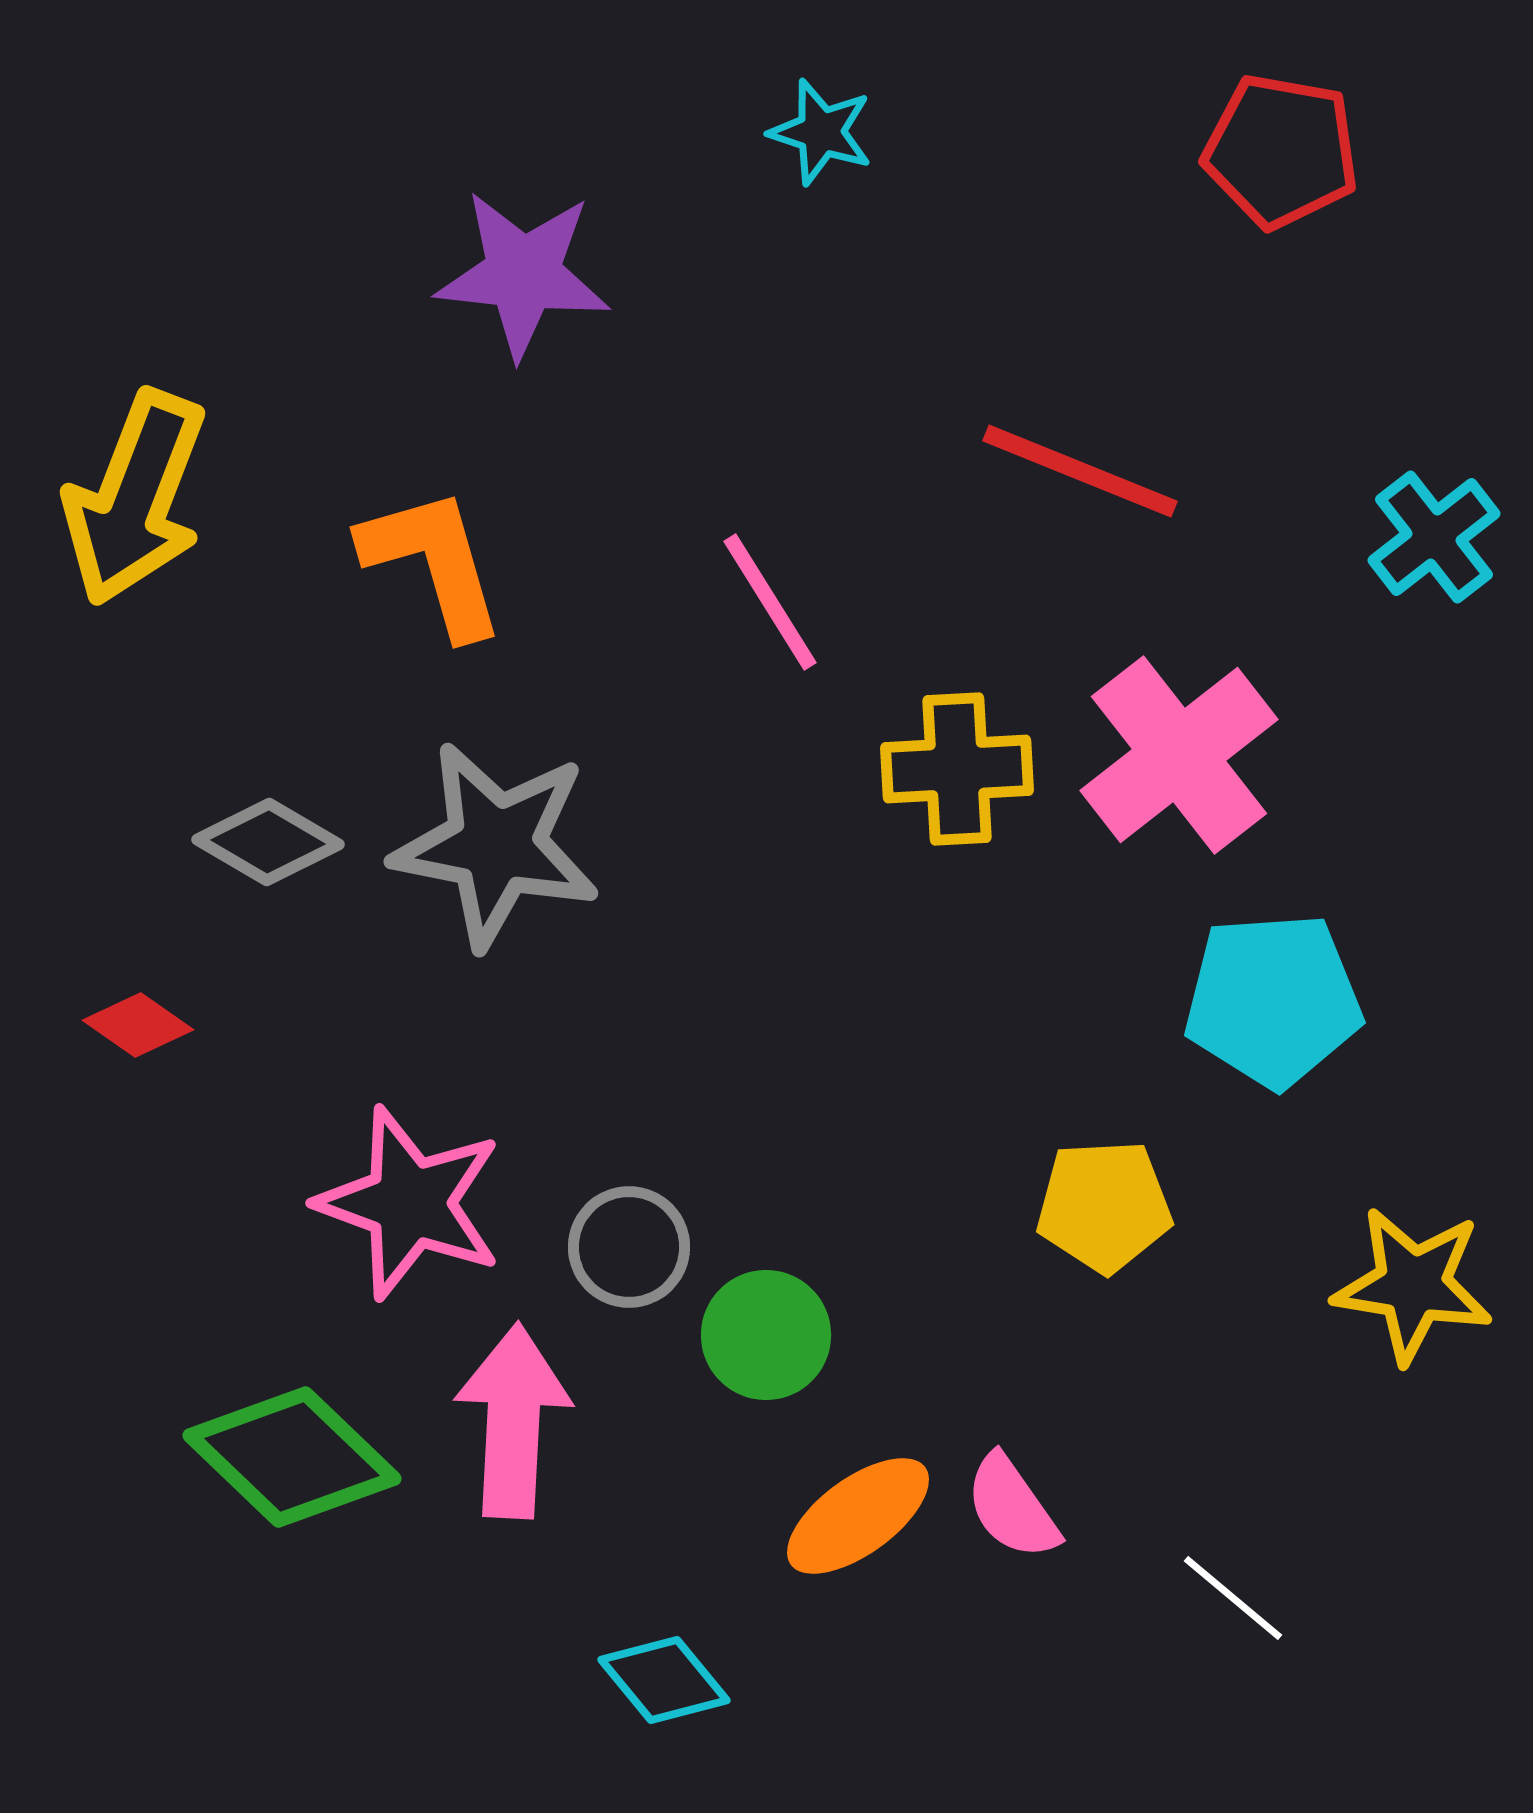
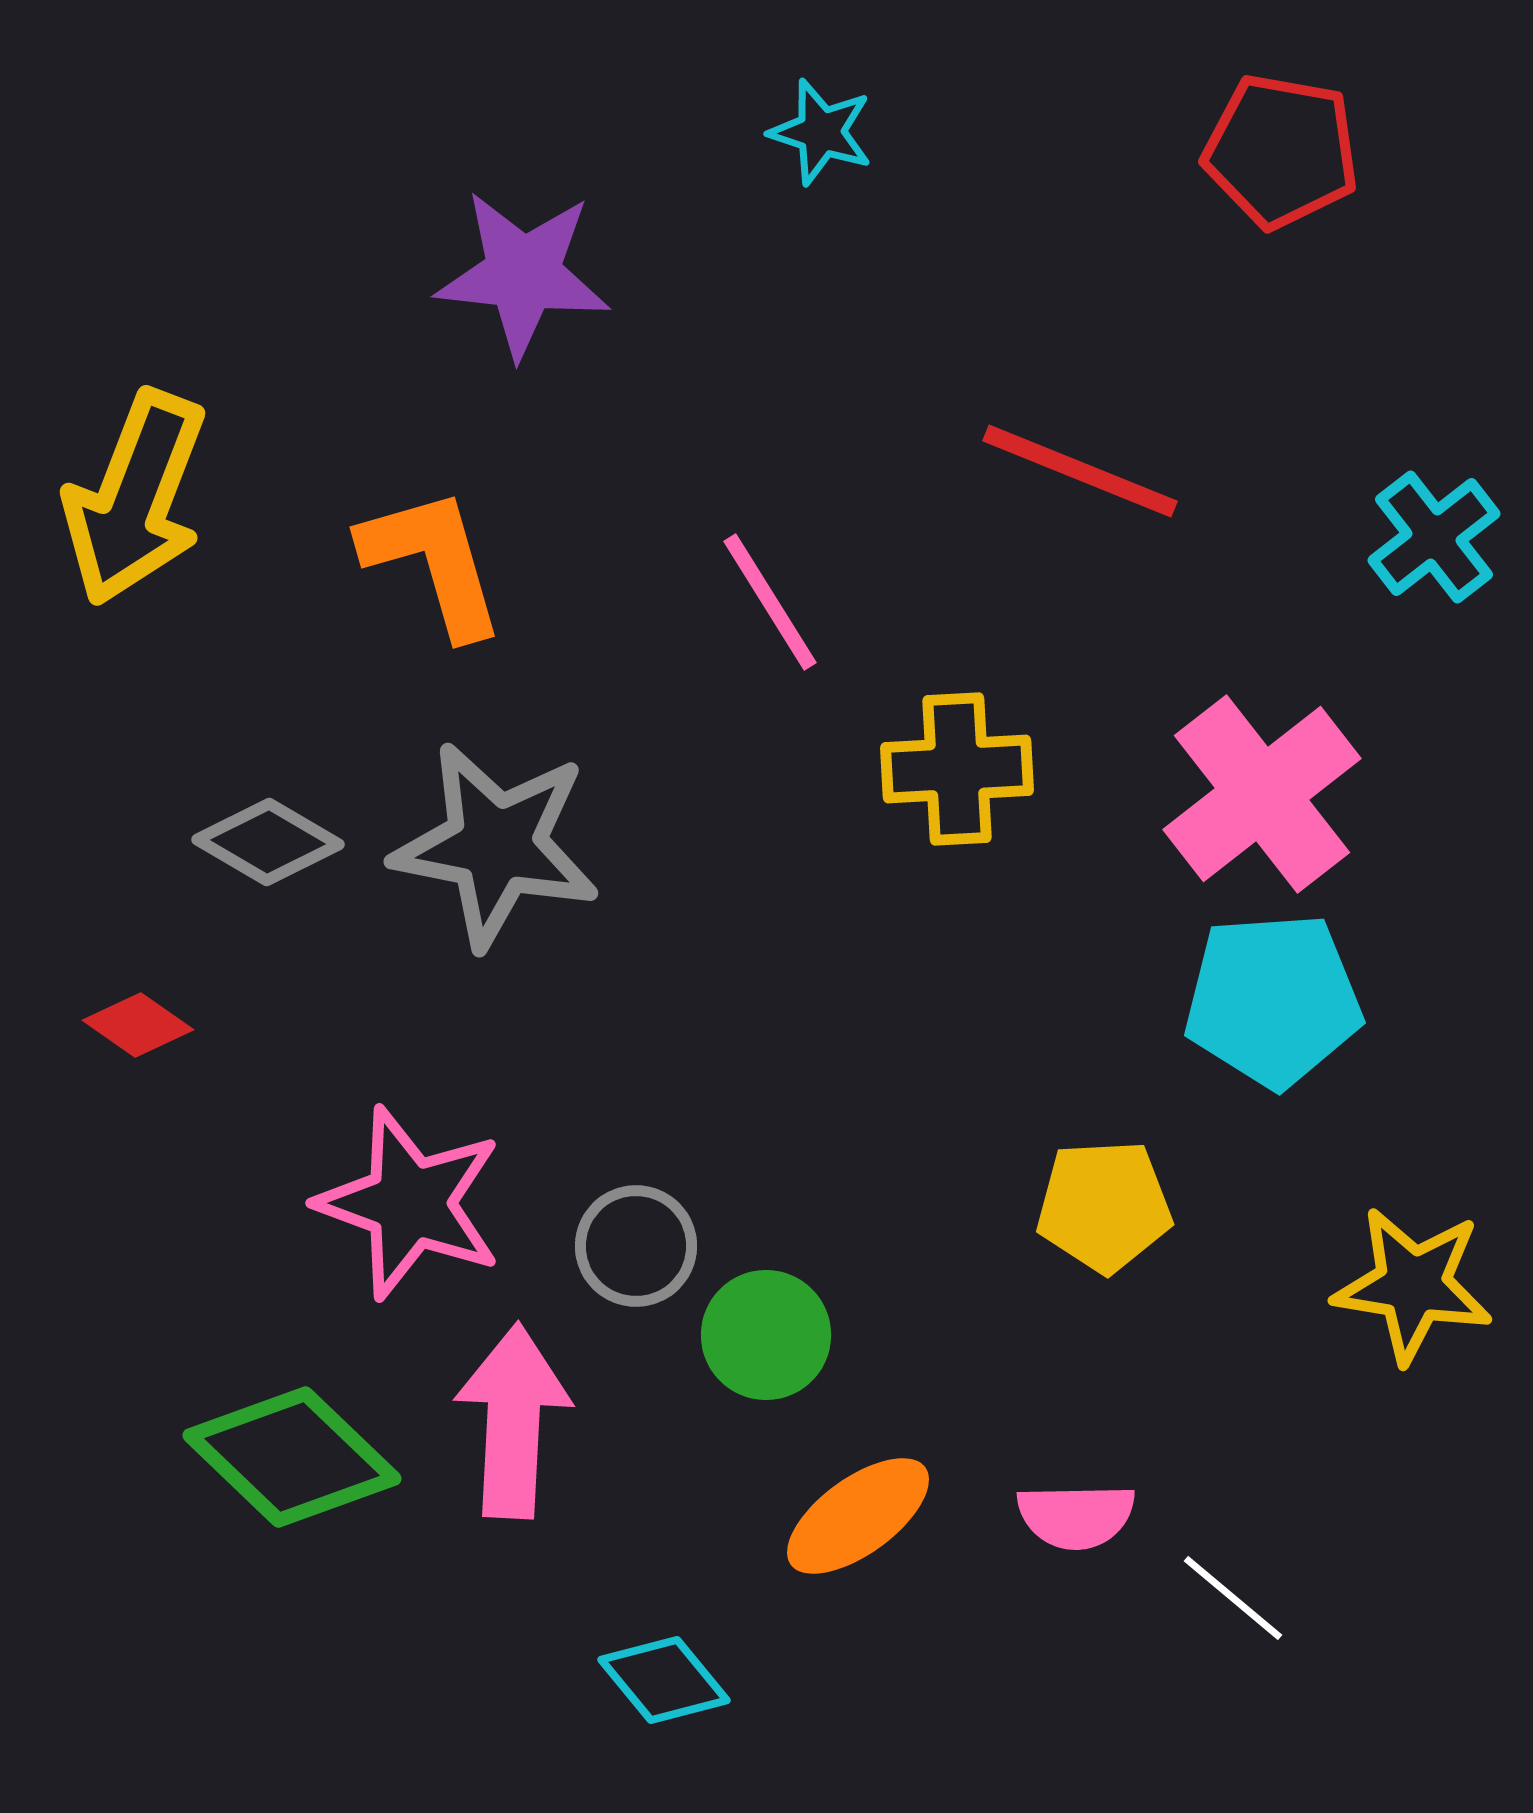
pink cross: moved 83 px right, 39 px down
gray circle: moved 7 px right, 1 px up
pink semicircle: moved 64 px right, 9 px down; rotated 56 degrees counterclockwise
